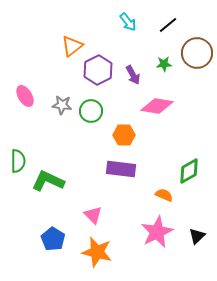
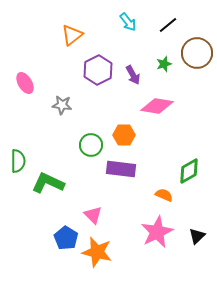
orange triangle: moved 11 px up
green star: rotated 14 degrees counterclockwise
pink ellipse: moved 13 px up
green circle: moved 34 px down
green L-shape: moved 2 px down
blue pentagon: moved 13 px right, 1 px up
